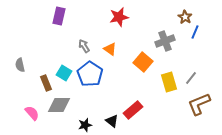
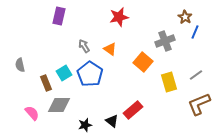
cyan square: rotated 28 degrees clockwise
gray line: moved 5 px right, 3 px up; rotated 16 degrees clockwise
